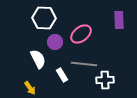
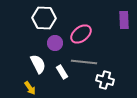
purple rectangle: moved 5 px right
purple circle: moved 1 px down
white semicircle: moved 5 px down
gray line: moved 2 px up
white rectangle: moved 3 px up
white cross: rotated 18 degrees clockwise
